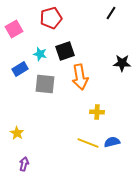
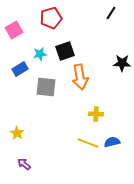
pink square: moved 1 px down
cyan star: rotated 24 degrees counterclockwise
gray square: moved 1 px right, 3 px down
yellow cross: moved 1 px left, 2 px down
purple arrow: rotated 64 degrees counterclockwise
